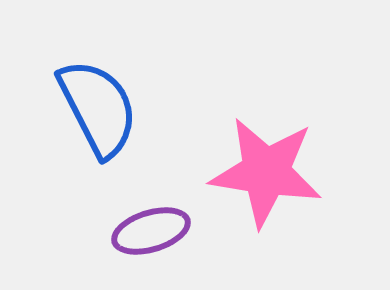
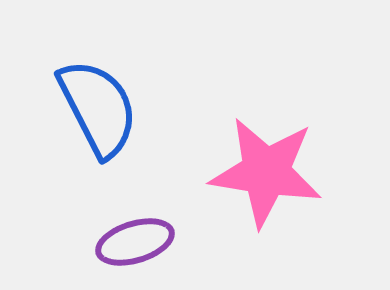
purple ellipse: moved 16 px left, 11 px down
